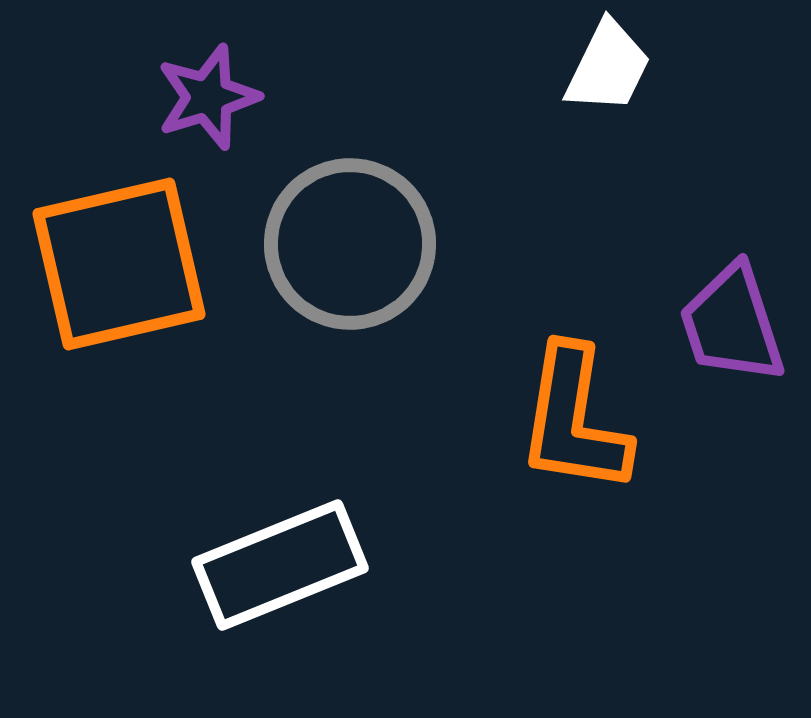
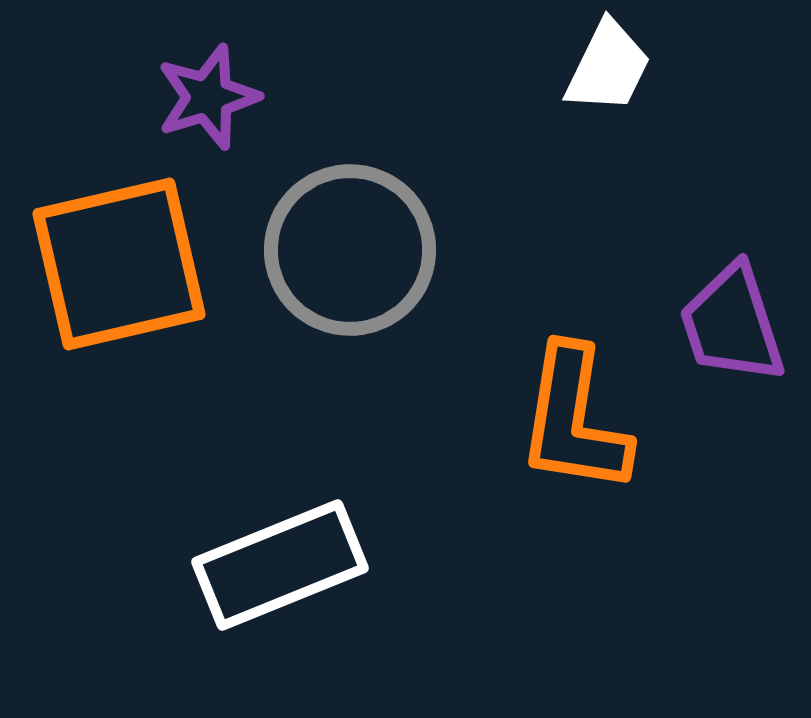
gray circle: moved 6 px down
